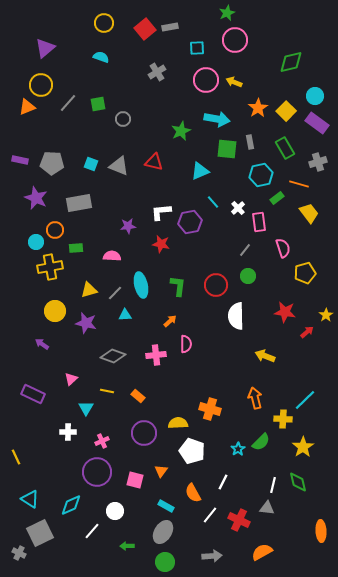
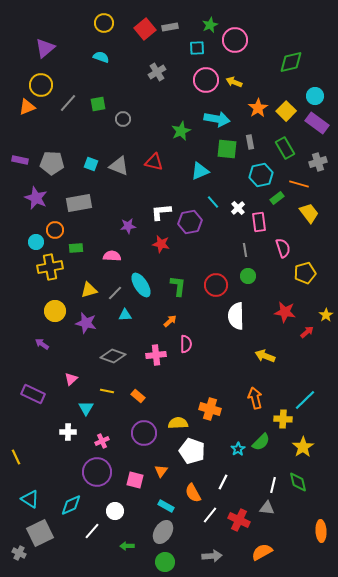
green star at (227, 13): moved 17 px left, 12 px down
gray line at (245, 250): rotated 48 degrees counterclockwise
cyan ellipse at (141, 285): rotated 20 degrees counterclockwise
